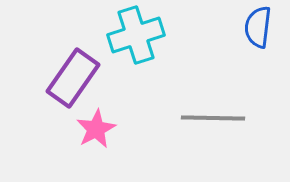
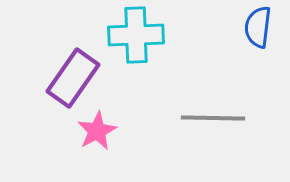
cyan cross: rotated 16 degrees clockwise
pink star: moved 1 px right, 2 px down
